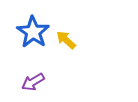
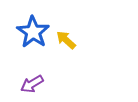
purple arrow: moved 1 px left, 2 px down
